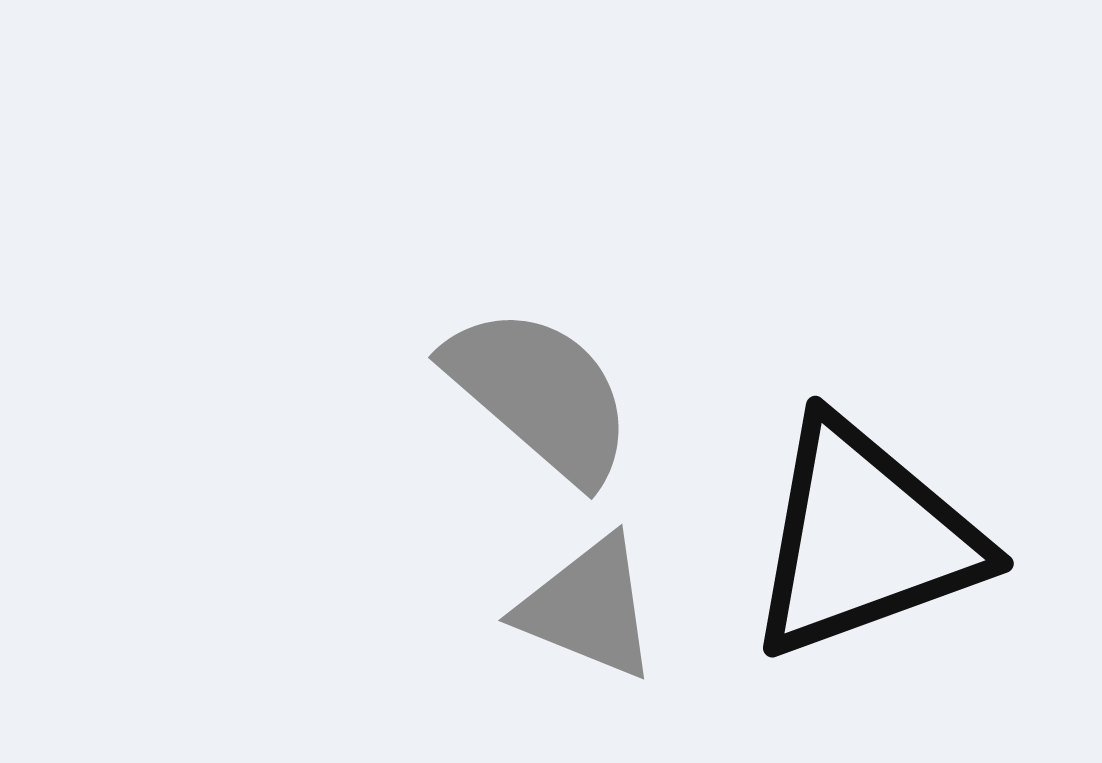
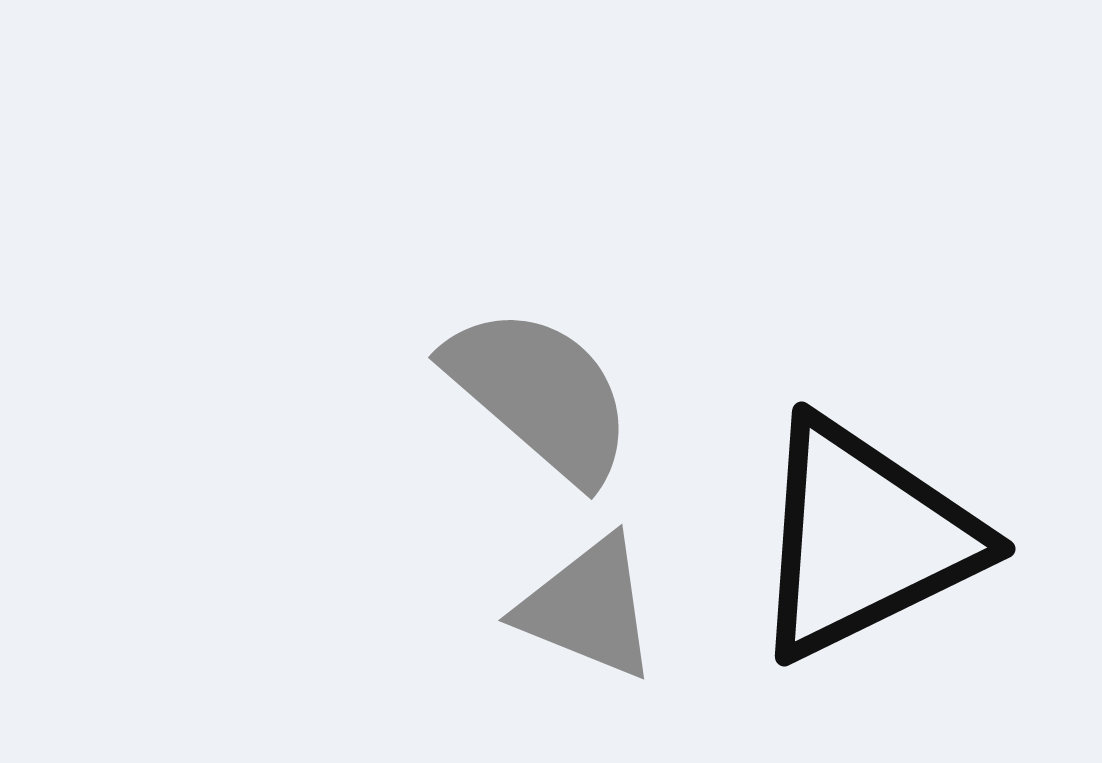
black triangle: rotated 6 degrees counterclockwise
